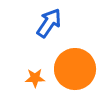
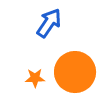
orange circle: moved 3 px down
